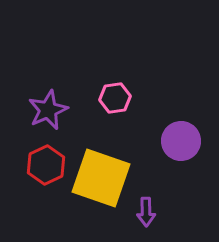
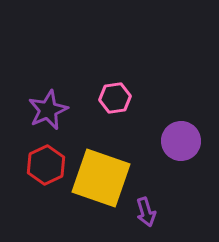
purple arrow: rotated 16 degrees counterclockwise
